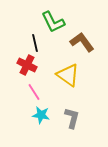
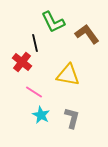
brown L-shape: moved 5 px right, 8 px up
red cross: moved 5 px left, 3 px up; rotated 12 degrees clockwise
yellow triangle: rotated 25 degrees counterclockwise
pink line: rotated 24 degrees counterclockwise
cyan star: rotated 18 degrees clockwise
